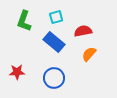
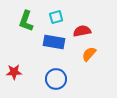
green L-shape: moved 2 px right
red semicircle: moved 1 px left
blue rectangle: rotated 30 degrees counterclockwise
red star: moved 3 px left
blue circle: moved 2 px right, 1 px down
